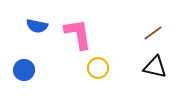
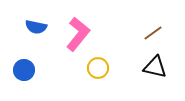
blue semicircle: moved 1 px left, 1 px down
pink L-shape: rotated 48 degrees clockwise
